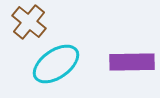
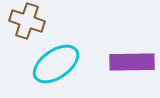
brown cross: moved 2 px left, 1 px up; rotated 20 degrees counterclockwise
